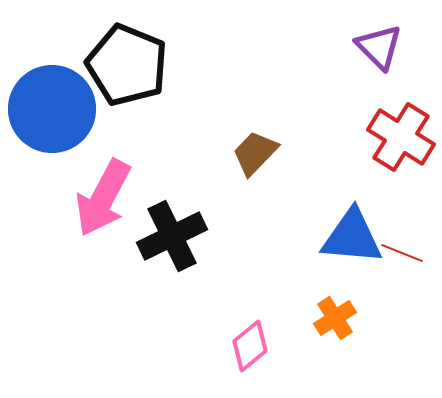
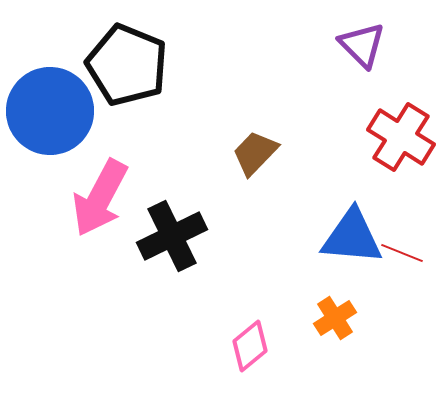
purple triangle: moved 17 px left, 2 px up
blue circle: moved 2 px left, 2 px down
pink arrow: moved 3 px left
